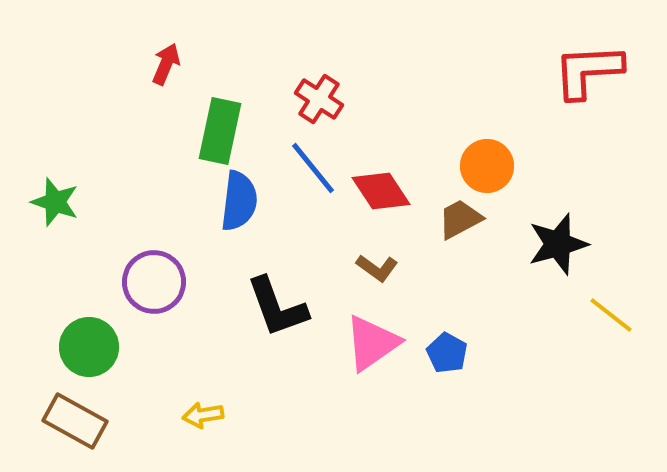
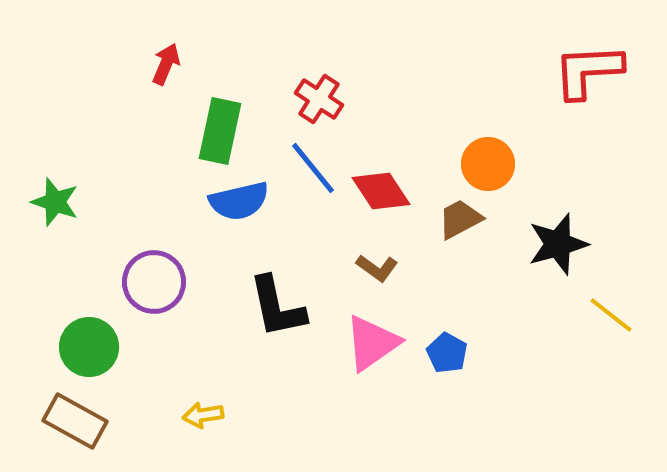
orange circle: moved 1 px right, 2 px up
blue semicircle: rotated 70 degrees clockwise
black L-shape: rotated 8 degrees clockwise
